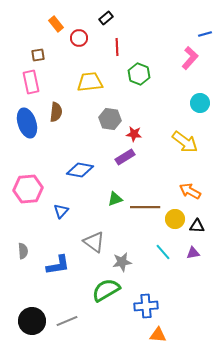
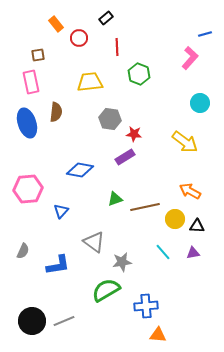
brown line: rotated 12 degrees counterclockwise
gray semicircle: rotated 28 degrees clockwise
gray line: moved 3 px left
